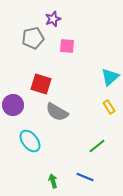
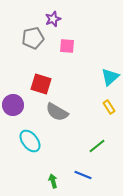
blue line: moved 2 px left, 2 px up
